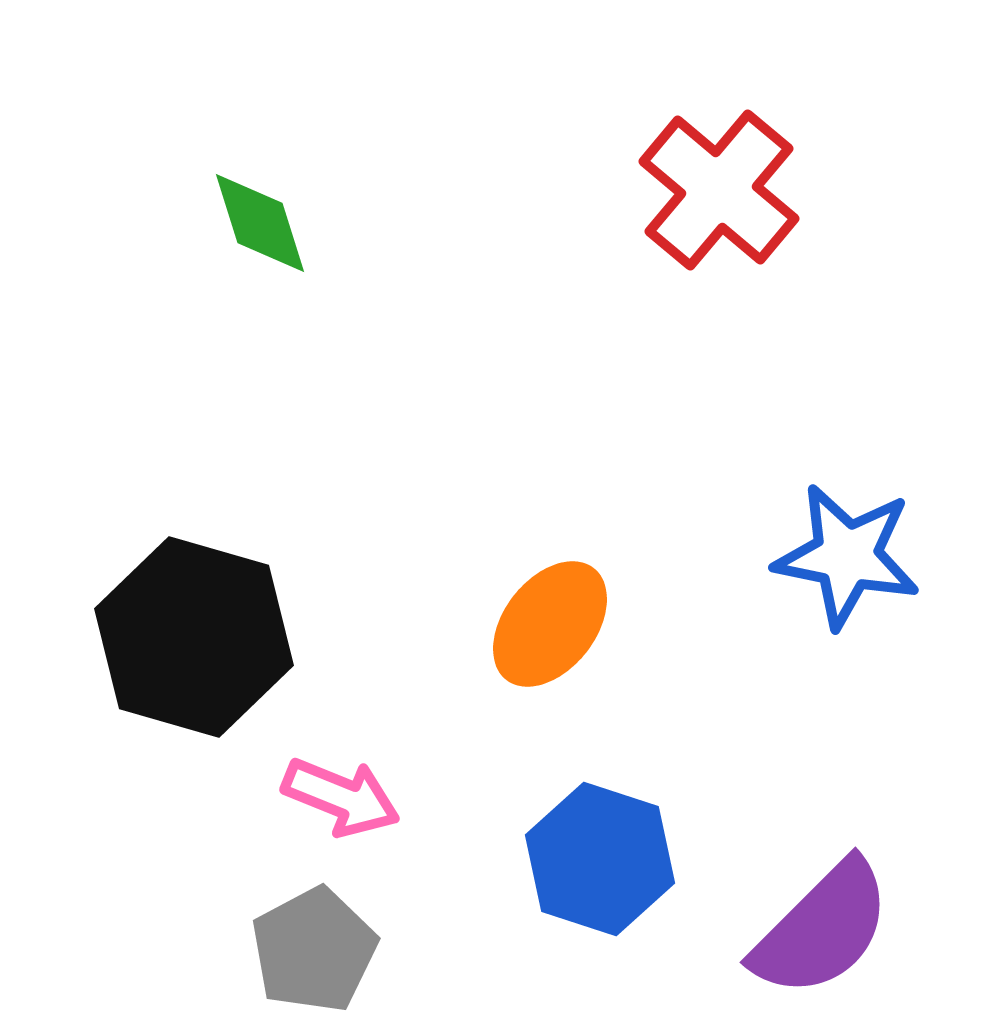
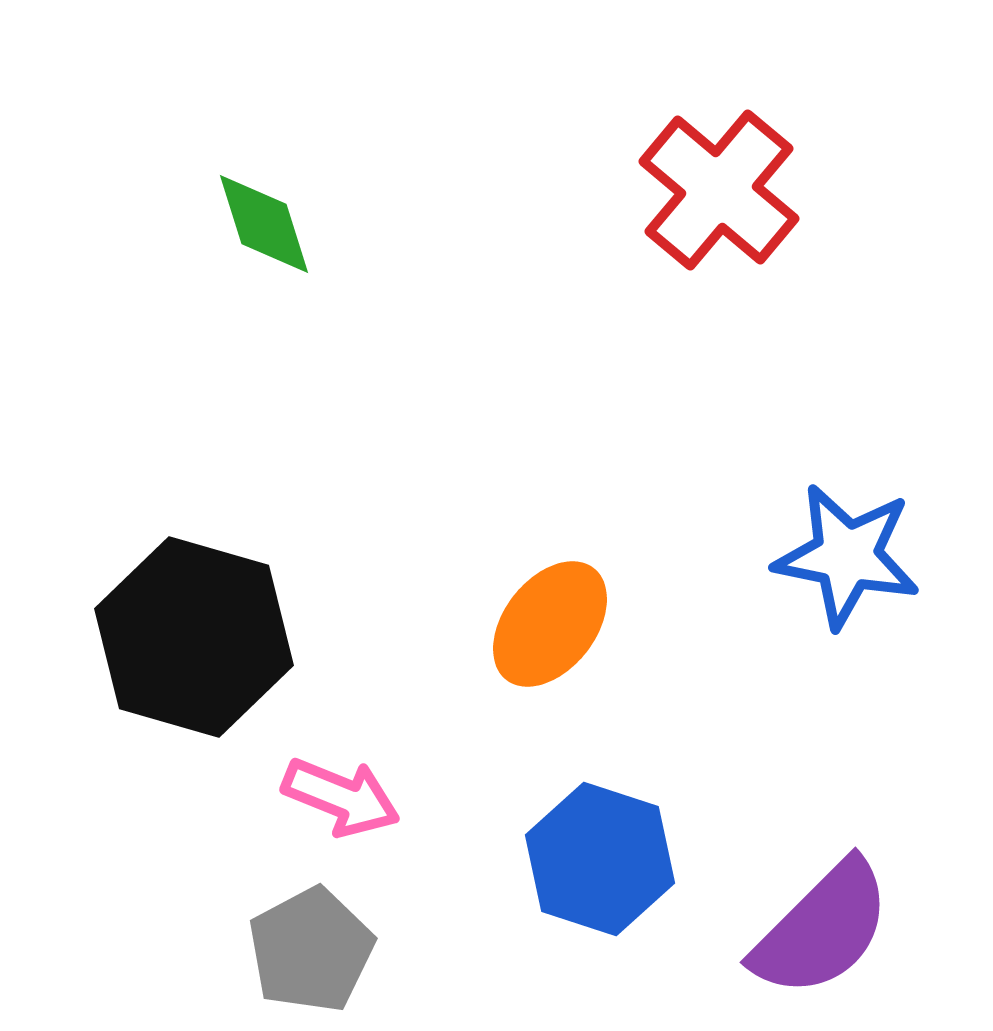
green diamond: moved 4 px right, 1 px down
gray pentagon: moved 3 px left
